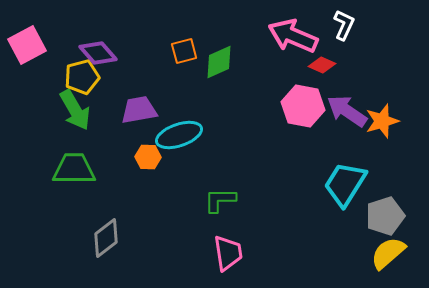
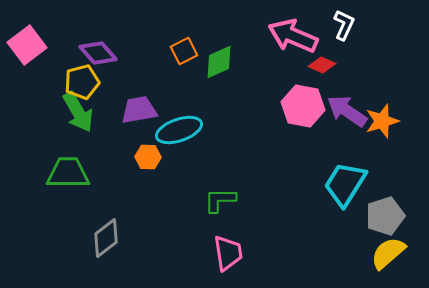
pink square: rotated 9 degrees counterclockwise
orange square: rotated 12 degrees counterclockwise
yellow pentagon: moved 5 px down
green arrow: moved 3 px right, 2 px down
cyan ellipse: moved 5 px up
green trapezoid: moved 6 px left, 4 px down
